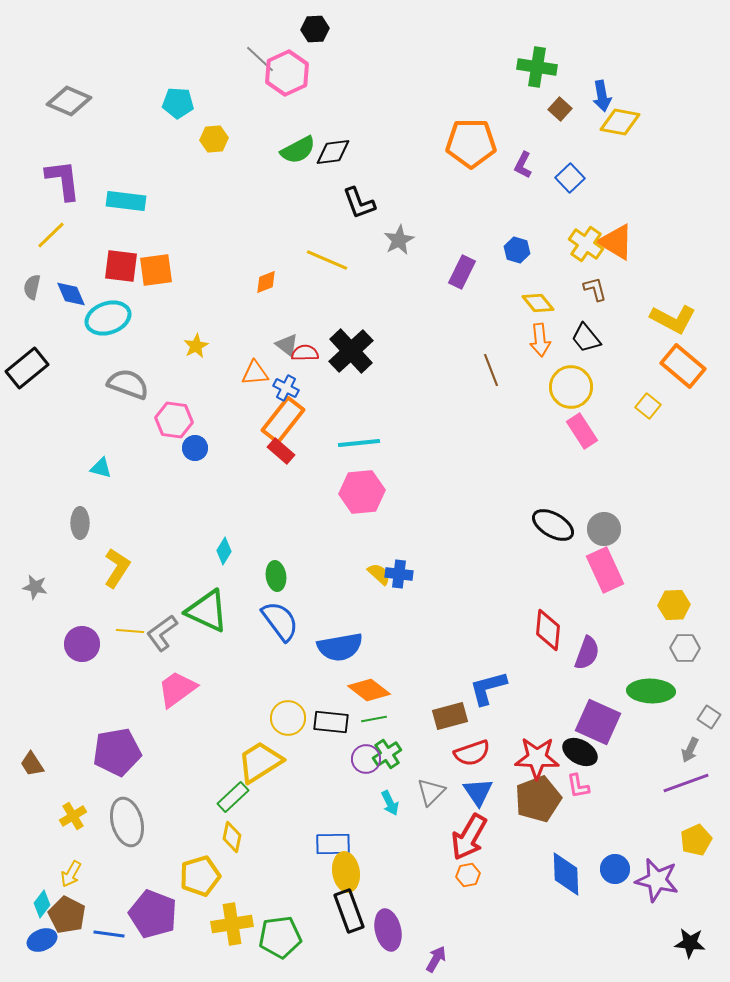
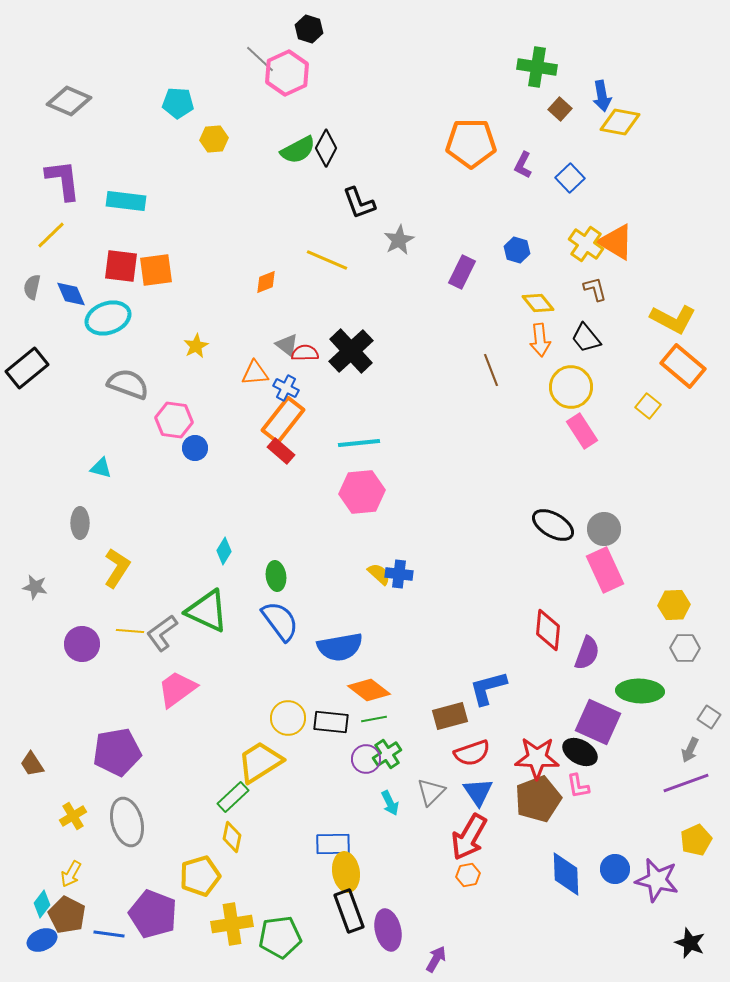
black hexagon at (315, 29): moved 6 px left; rotated 20 degrees clockwise
black diamond at (333, 152): moved 7 px left, 4 px up; rotated 54 degrees counterclockwise
green ellipse at (651, 691): moved 11 px left
black star at (690, 943): rotated 16 degrees clockwise
